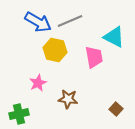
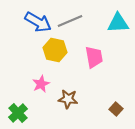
cyan triangle: moved 4 px right, 14 px up; rotated 30 degrees counterclockwise
pink star: moved 3 px right, 1 px down
green cross: moved 1 px left, 1 px up; rotated 30 degrees counterclockwise
